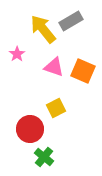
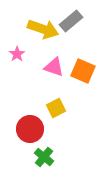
gray rectangle: rotated 10 degrees counterclockwise
yellow arrow: rotated 148 degrees clockwise
